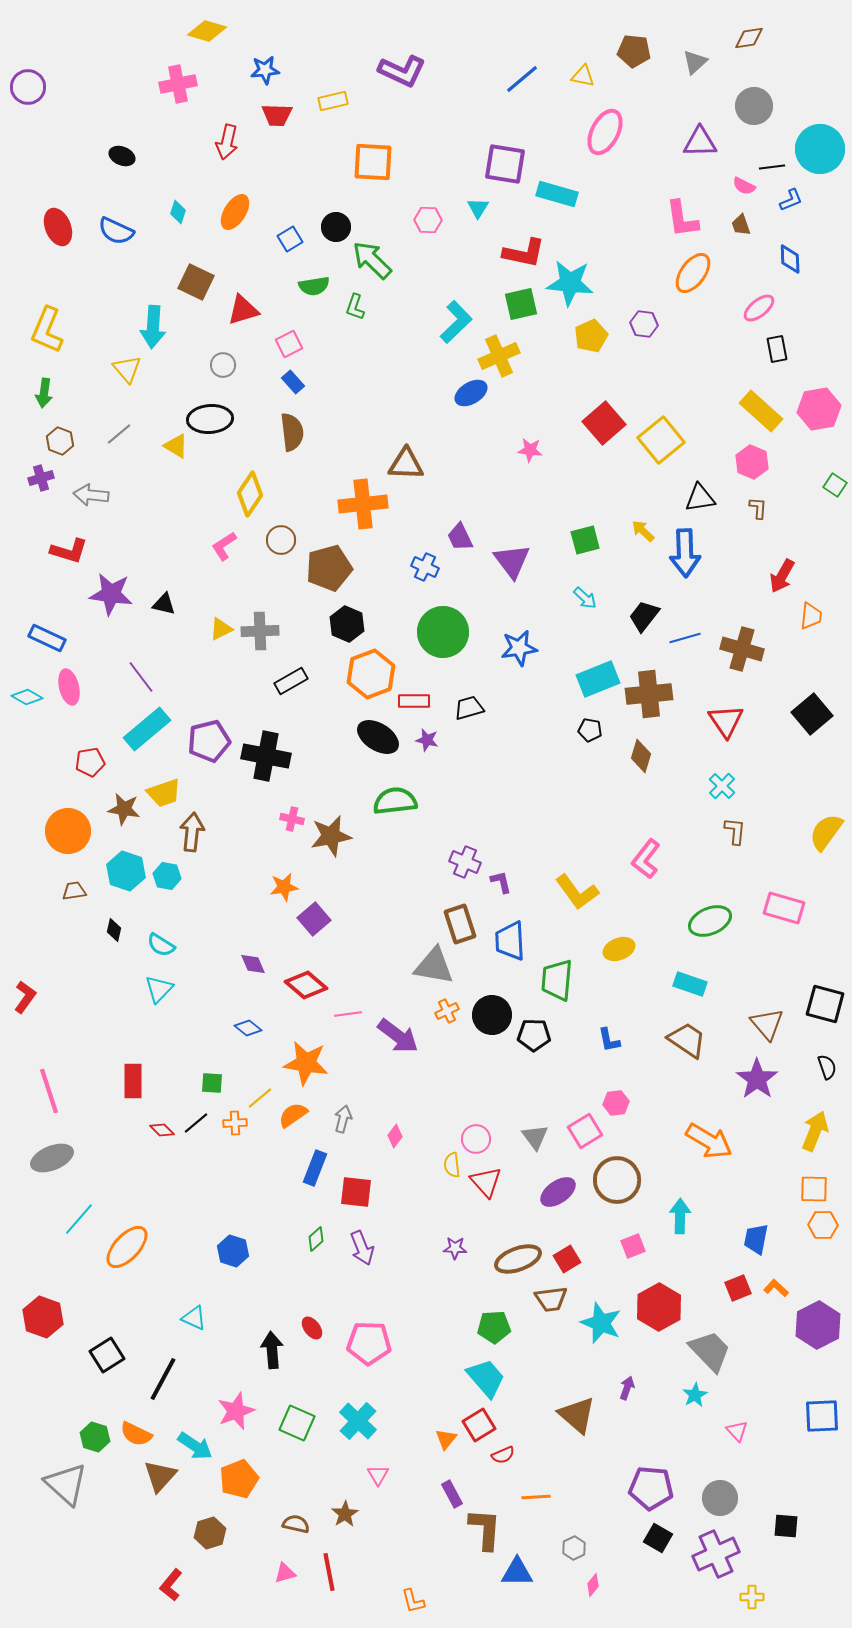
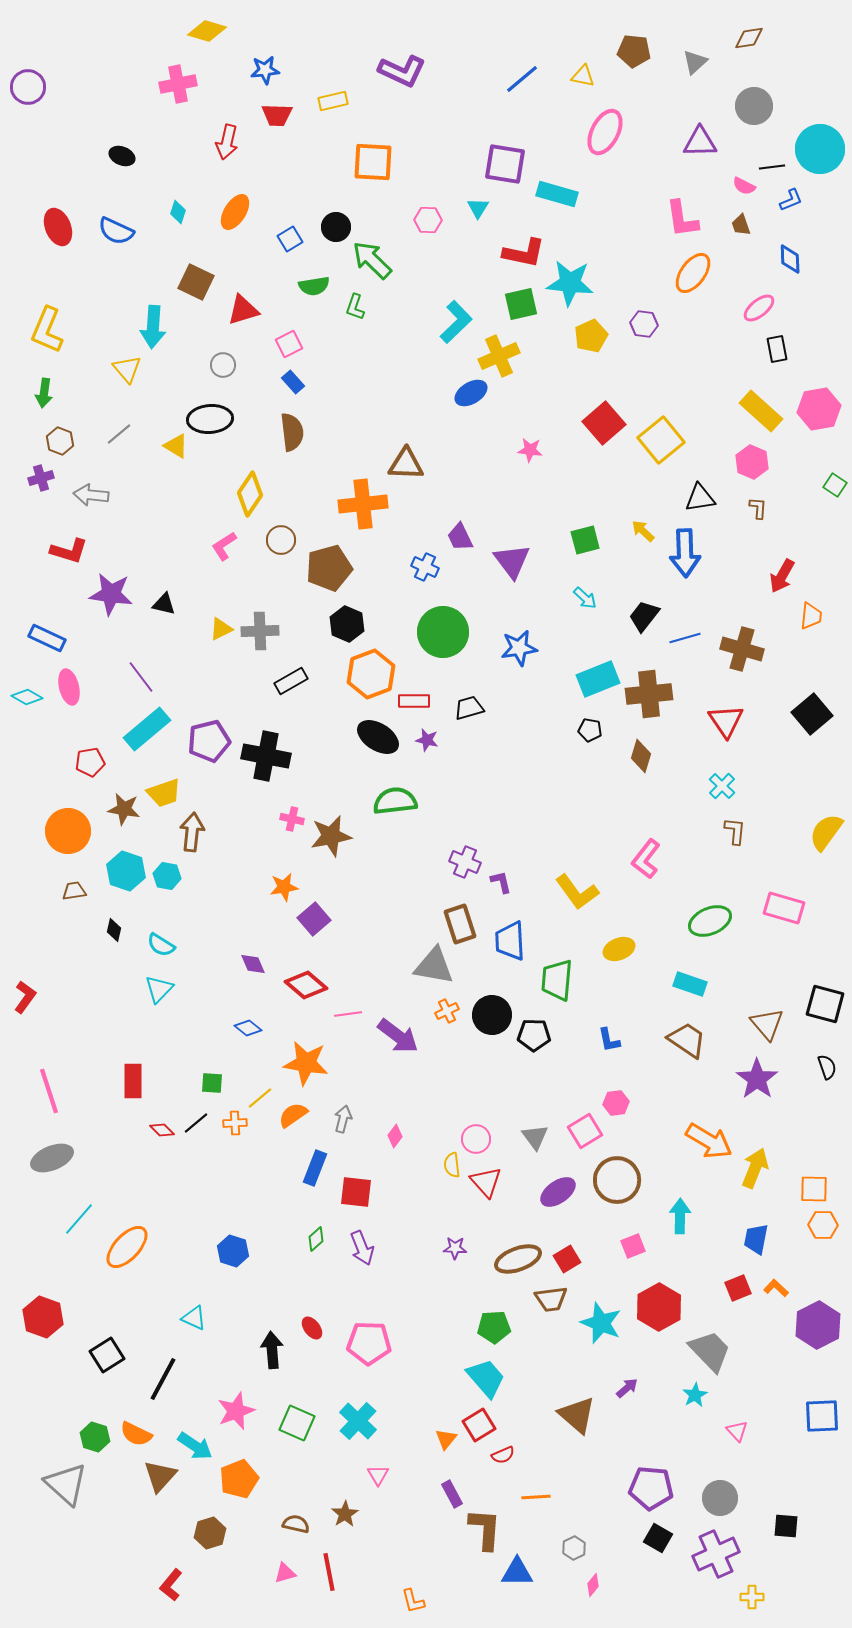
yellow arrow at (815, 1131): moved 60 px left, 37 px down
purple arrow at (627, 1388): rotated 30 degrees clockwise
